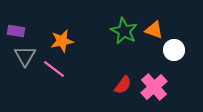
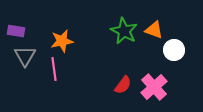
pink line: rotated 45 degrees clockwise
